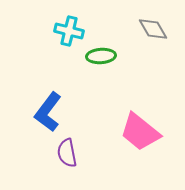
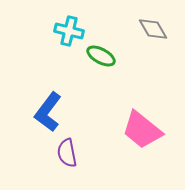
green ellipse: rotated 32 degrees clockwise
pink trapezoid: moved 2 px right, 2 px up
